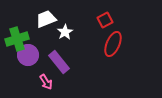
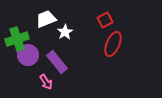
purple rectangle: moved 2 px left
